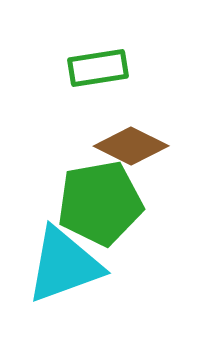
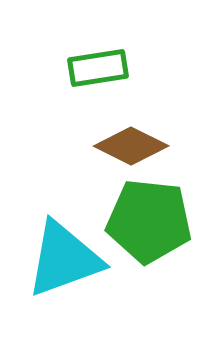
green pentagon: moved 49 px right, 18 px down; rotated 16 degrees clockwise
cyan triangle: moved 6 px up
